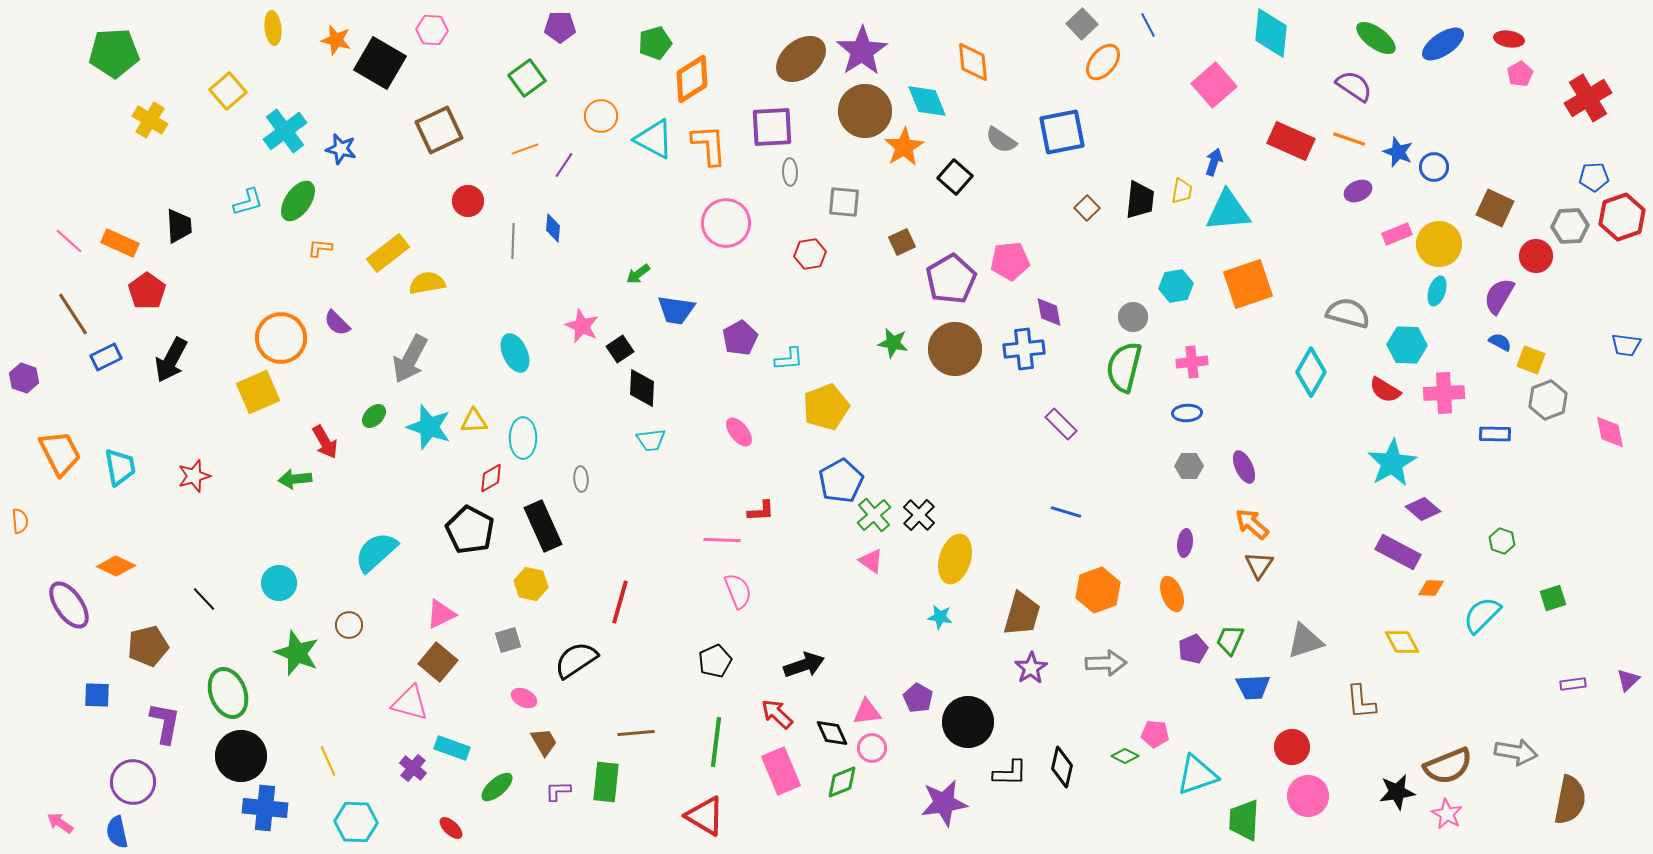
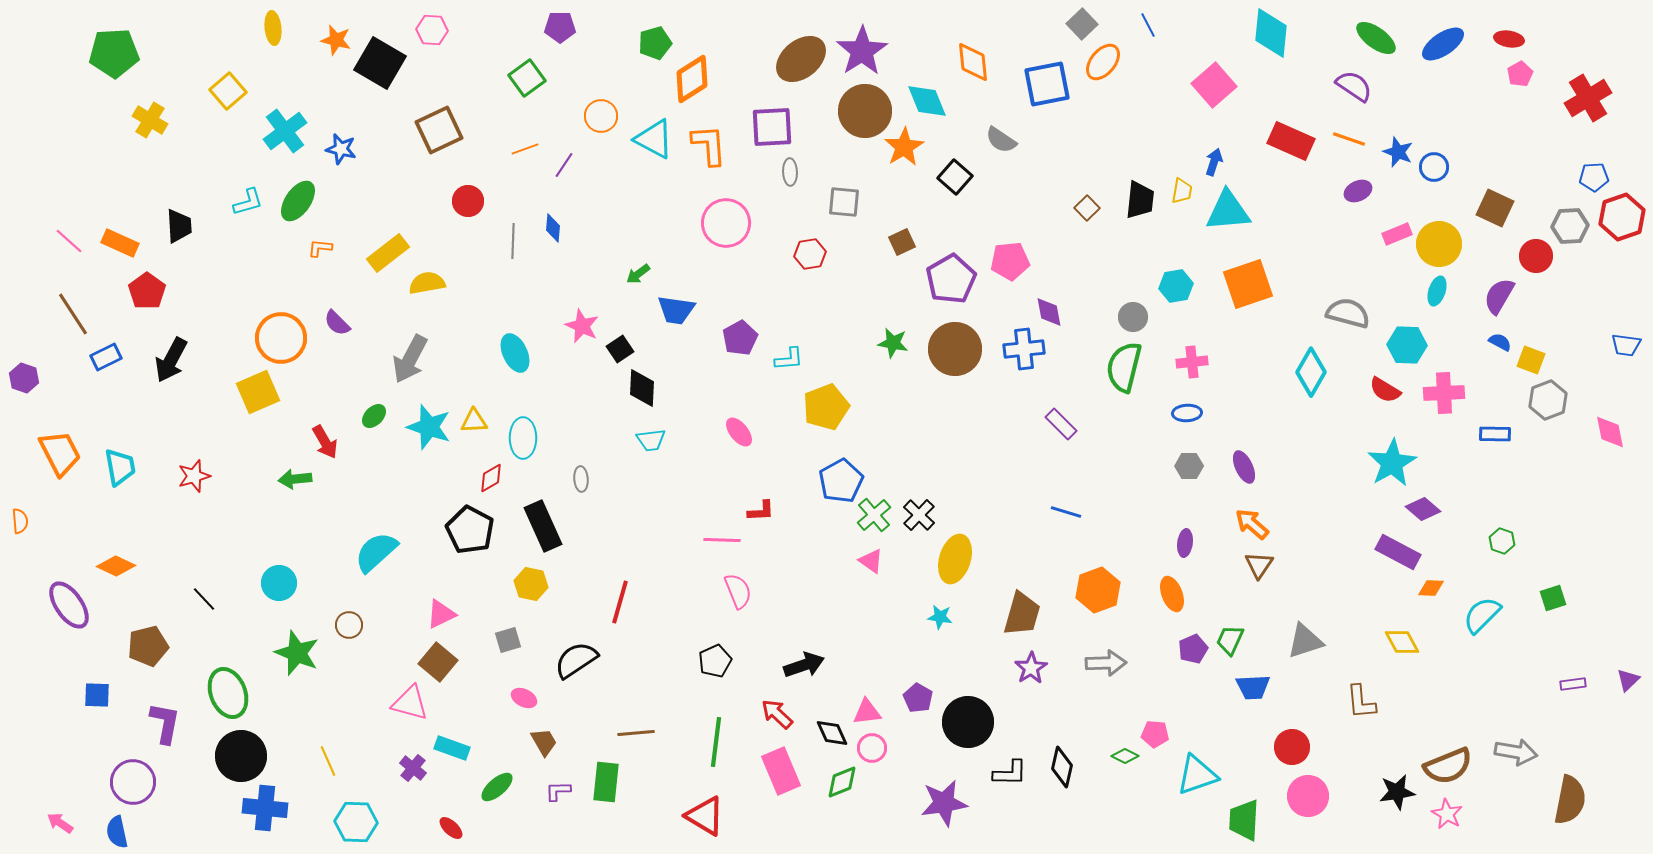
blue square at (1062, 132): moved 15 px left, 48 px up
